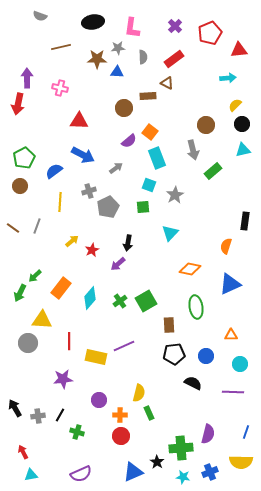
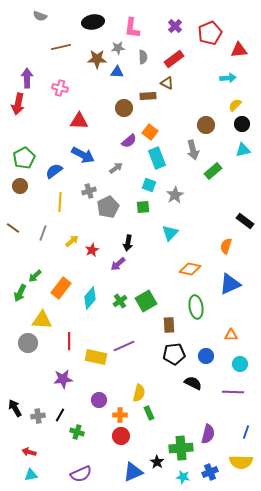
black rectangle at (245, 221): rotated 60 degrees counterclockwise
gray line at (37, 226): moved 6 px right, 7 px down
red arrow at (23, 452): moved 6 px right; rotated 48 degrees counterclockwise
